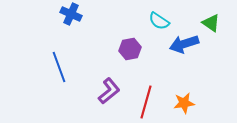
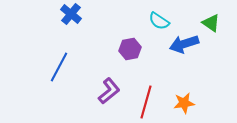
blue cross: rotated 15 degrees clockwise
blue line: rotated 48 degrees clockwise
